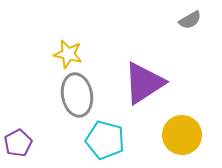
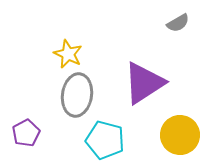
gray semicircle: moved 12 px left, 3 px down
yellow star: rotated 12 degrees clockwise
gray ellipse: rotated 18 degrees clockwise
yellow circle: moved 2 px left
purple pentagon: moved 8 px right, 10 px up
